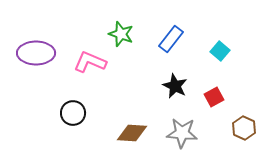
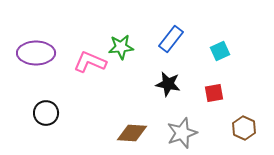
green star: moved 13 px down; rotated 25 degrees counterclockwise
cyan square: rotated 24 degrees clockwise
black star: moved 7 px left, 2 px up; rotated 15 degrees counterclockwise
red square: moved 4 px up; rotated 18 degrees clockwise
black circle: moved 27 px left
gray star: rotated 24 degrees counterclockwise
